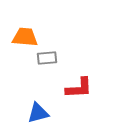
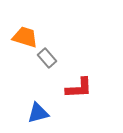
orange trapezoid: rotated 12 degrees clockwise
gray rectangle: rotated 54 degrees clockwise
